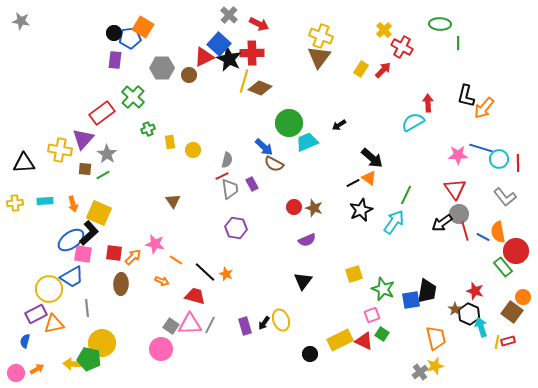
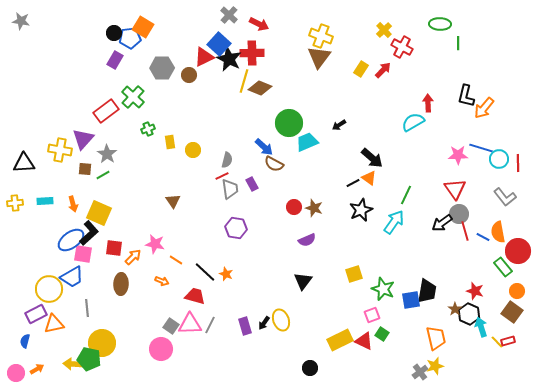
purple rectangle at (115, 60): rotated 24 degrees clockwise
red rectangle at (102, 113): moved 4 px right, 2 px up
red circle at (516, 251): moved 2 px right
red square at (114, 253): moved 5 px up
orange circle at (523, 297): moved 6 px left, 6 px up
yellow line at (497, 342): rotated 56 degrees counterclockwise
black circle at (310, 354): moved 14 px down
